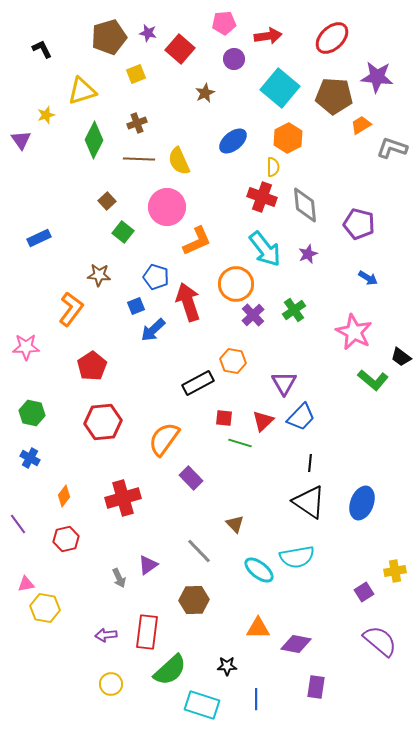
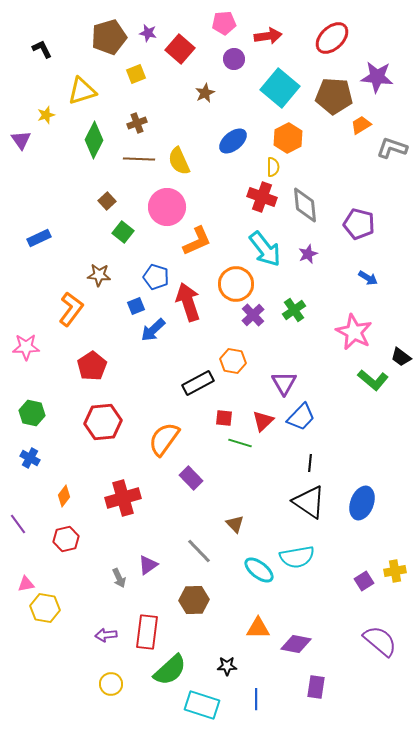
purple square at (364, 592): moved 11 px up
